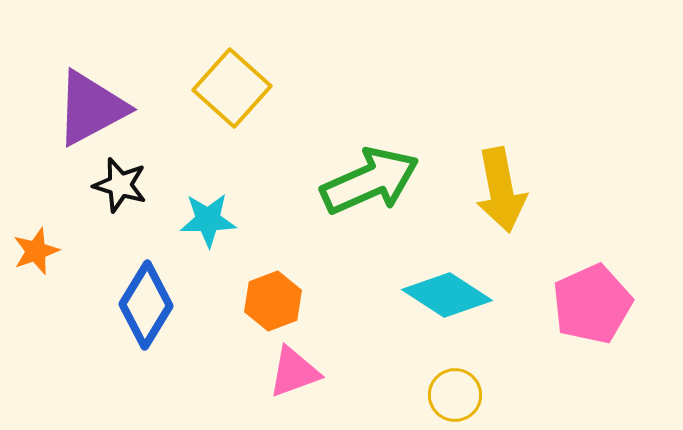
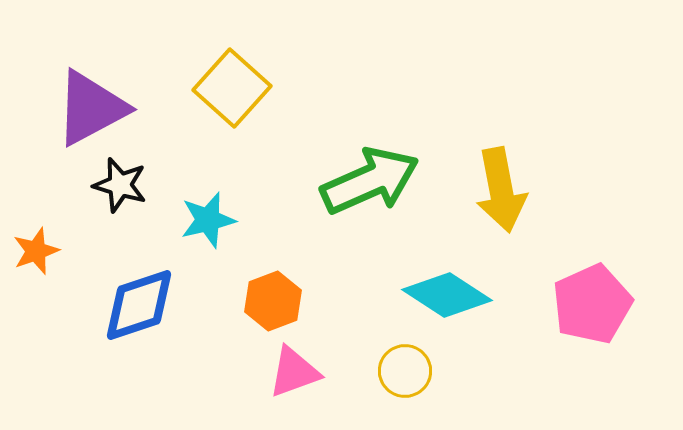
cyan star: rotated 12 degrees counterclockwise
blue diamond: moved 7 px left; rotated 40 degrees clockwise
yellow circle: moved 50 px left, 24 px up
